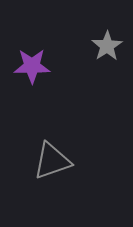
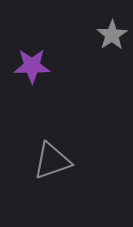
gray star: moved 5 px right, 11 px up
